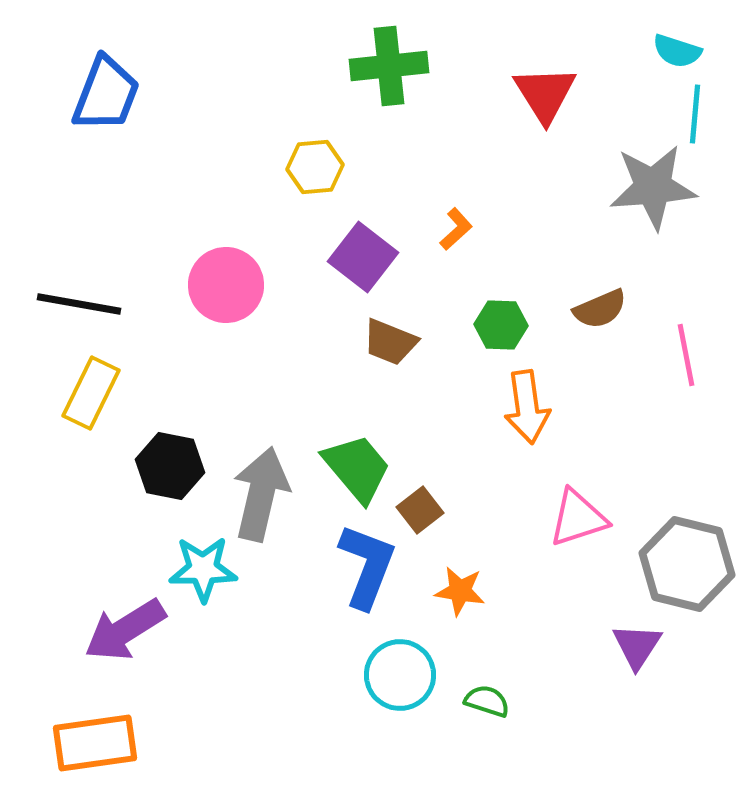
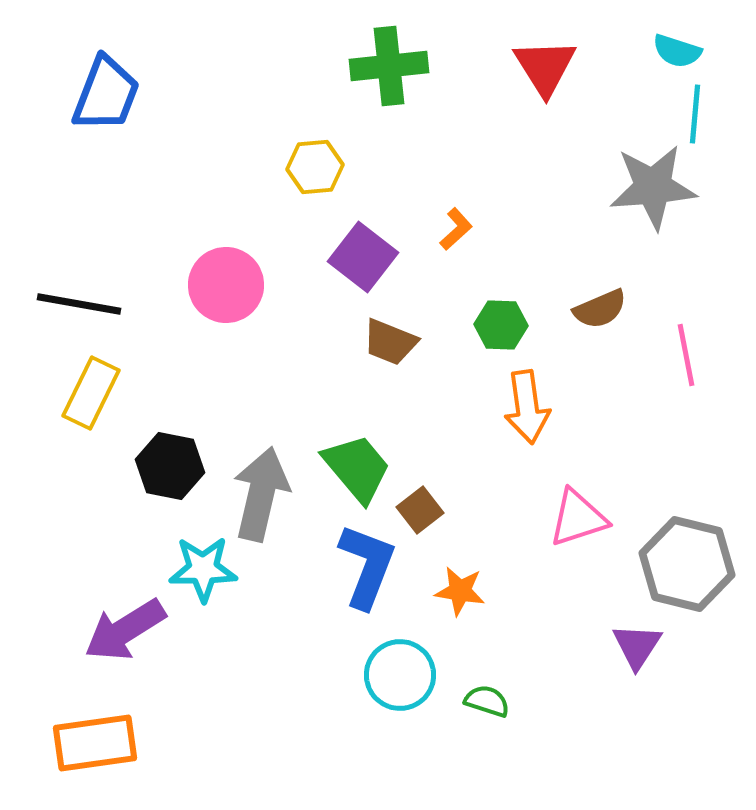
red triangle: moved 27 px up
